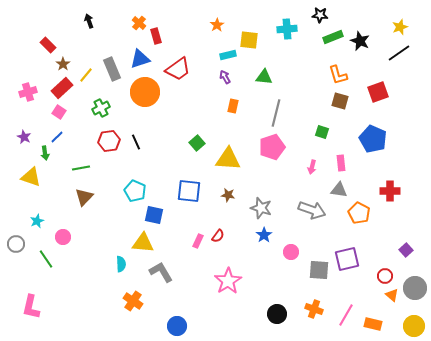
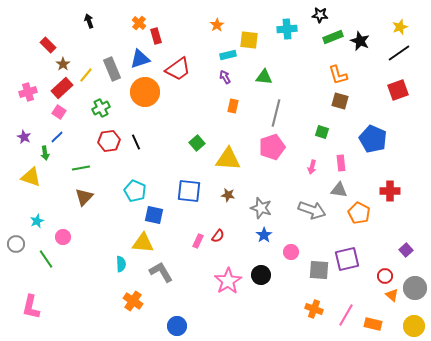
red square at (378, 92): moved 20 px right, 2 px up
black circle at (277, 314): moved 16 px left, 39 px up
